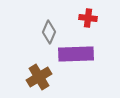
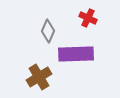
red cross: rotated 18 degrees clockwise
gray diamond: moved 1 px left, 1 px up
